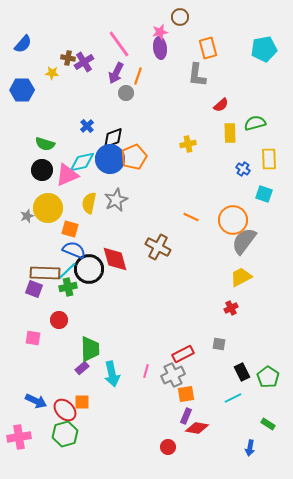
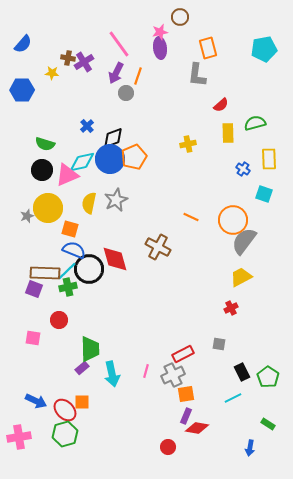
yellow rectangle at (230, 133): moved 2 px left
